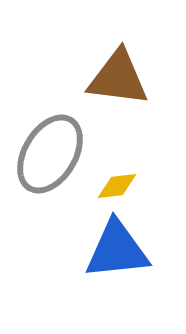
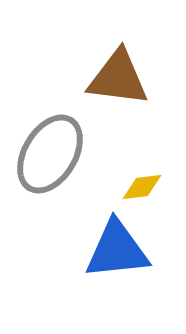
yellow diamond: moved 25 px right, 1 px down
